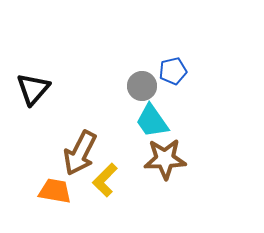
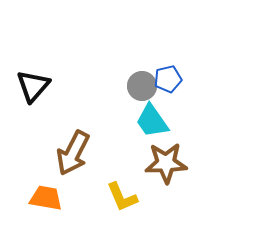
blue pentagon: moved 5 px left, 8 px down
black triangle: moved 3 px up
brown arrow: moved 7 px left
brown star: moved 1 px right, 4 px down
yellow L-shape: moved 17 px right, 17 px down; rotated 68 degrees counterclockwise
orange trapezoid: moved 9 px left, 7 px down
